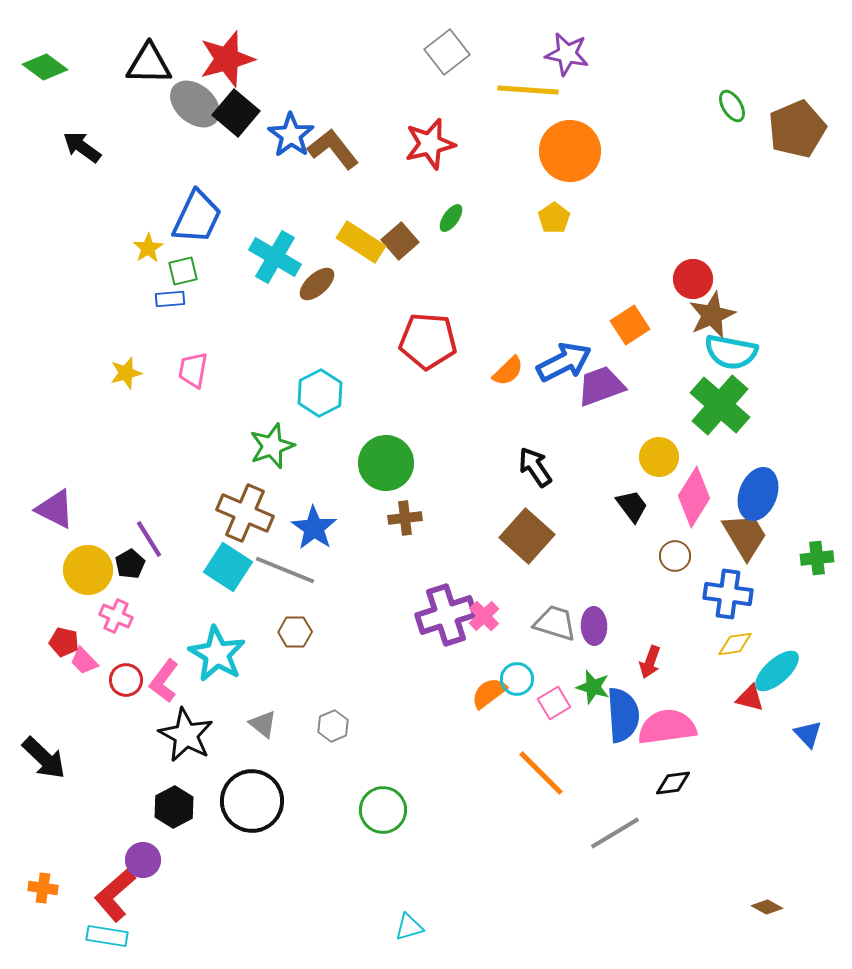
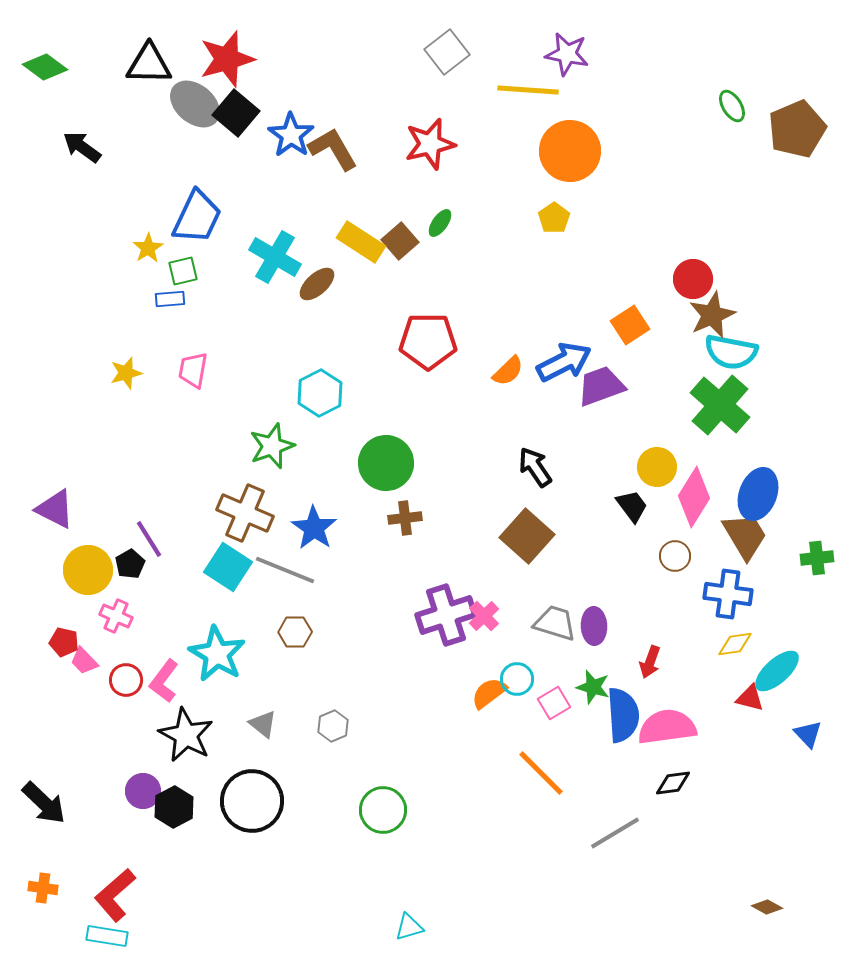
brown L-shape at (333, 149): rotated 8 degrees clockwise
green ellipse at (451, 218): moved 11 px left, 5 px down
red pentagon at (428, 341): rotated 4 degrees counterclockwise
yellow circle at (659, 457): moved 2 px left, 10 px down
black arrow at (44, 758): moved 45 px down
purple circle at (143, 860): moved 69 px up
